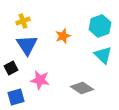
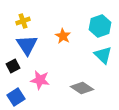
orange star: rotated 21 degrees counterclockwise
black square: moved 2 px right, 2 px up
blue square: rotated 18 degrees counterclockwise
